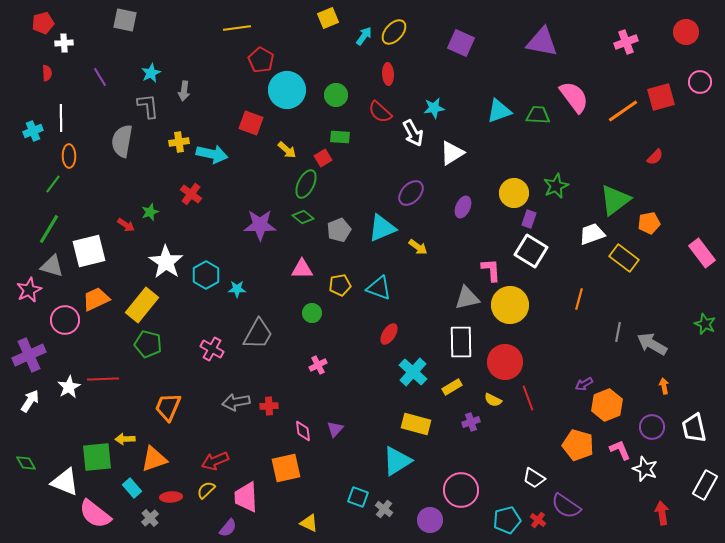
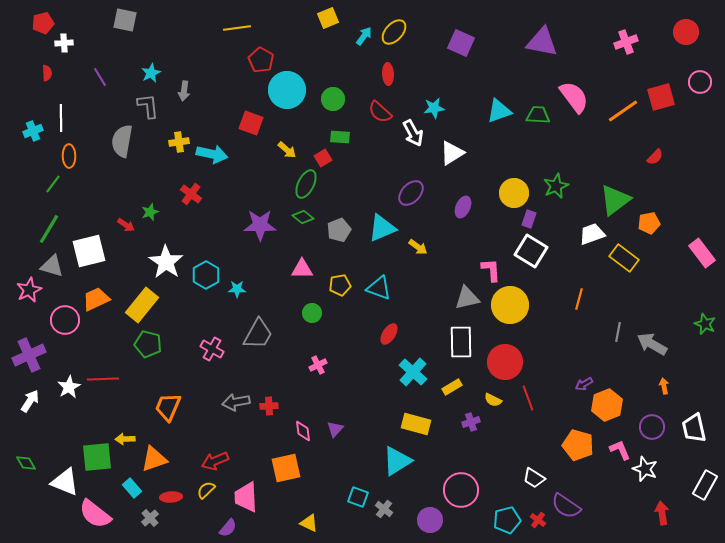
green circle at (336, 95): moved 3 px left, 4 px down
